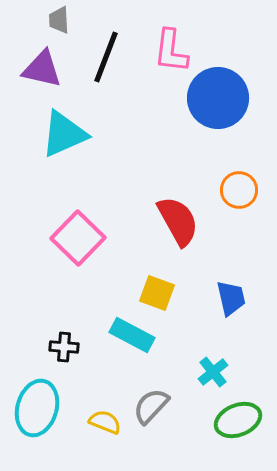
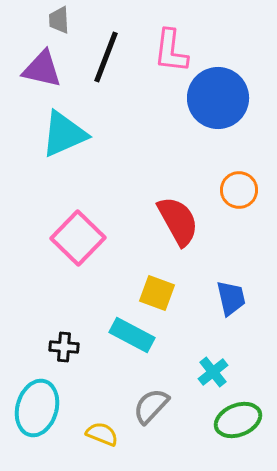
yellow semicircle: moved 3 px left, 12 px down
